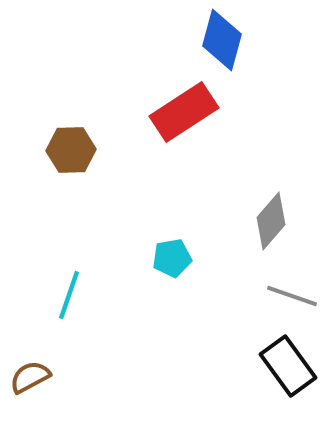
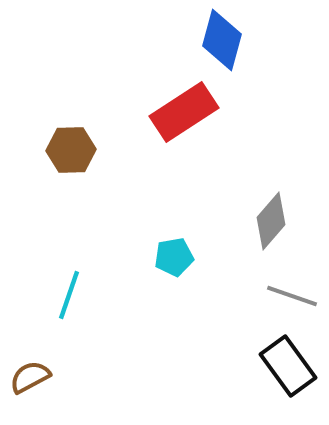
cyan pentagon: moved 2 px right, 1 px up
